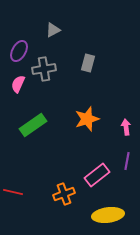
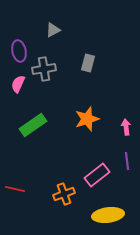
purple ellipse: rotated 40 degrees counterclockwise
purple line: rotated 18 degrees counterclockwise
red line: moved 2 px right, 3 px up
